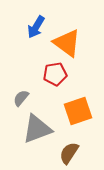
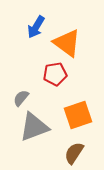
orange square: moved 4 px down
gray triangle: moved 3 px left, 2 px up
brown semicircle: moved 5 px right
